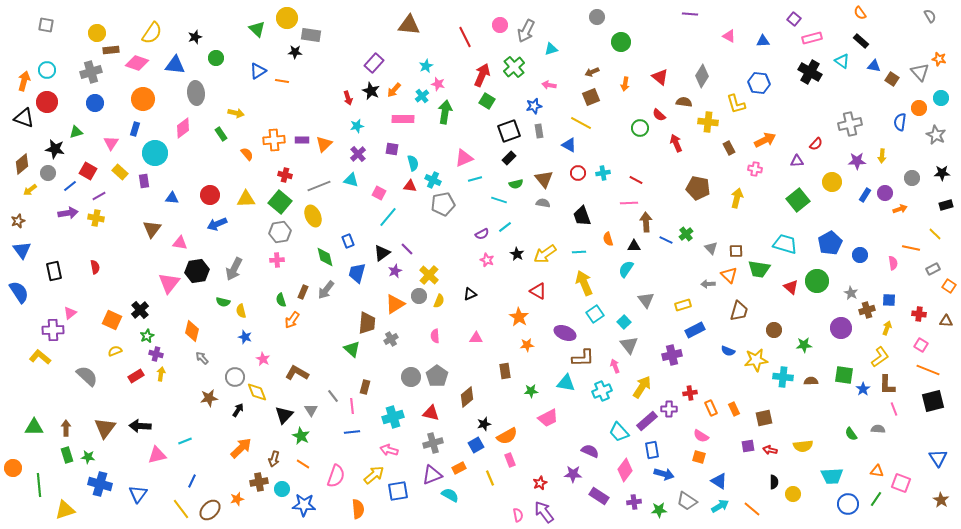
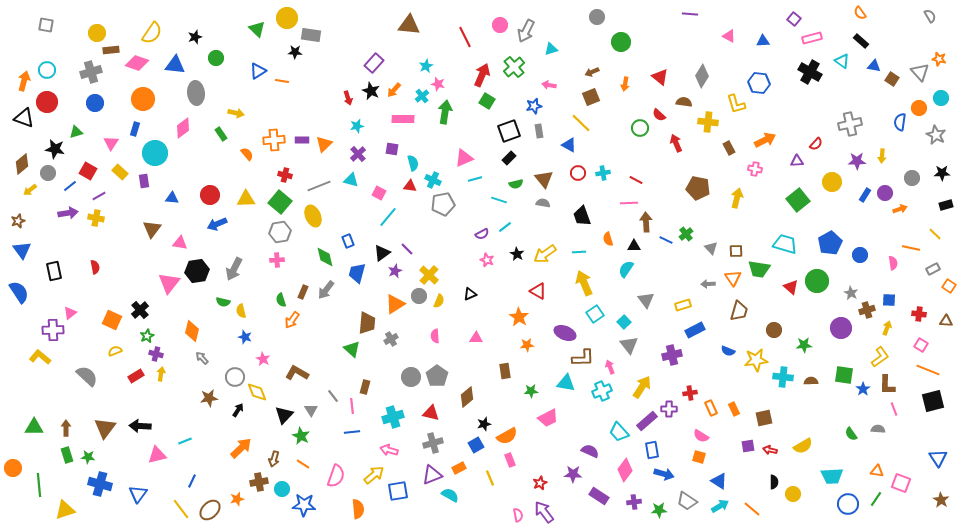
yellow line at (581, 123): rotated 15 degrees clockwise
orange triangle at (729, 275): moved 4 px right, 3 px down; rotated 12 degrees clockwise
pink arrow at (615, 366): moved 5 px left, 1 px down
yellow semicircle at (803, 446): rotated 24 degrees counterclockwise
